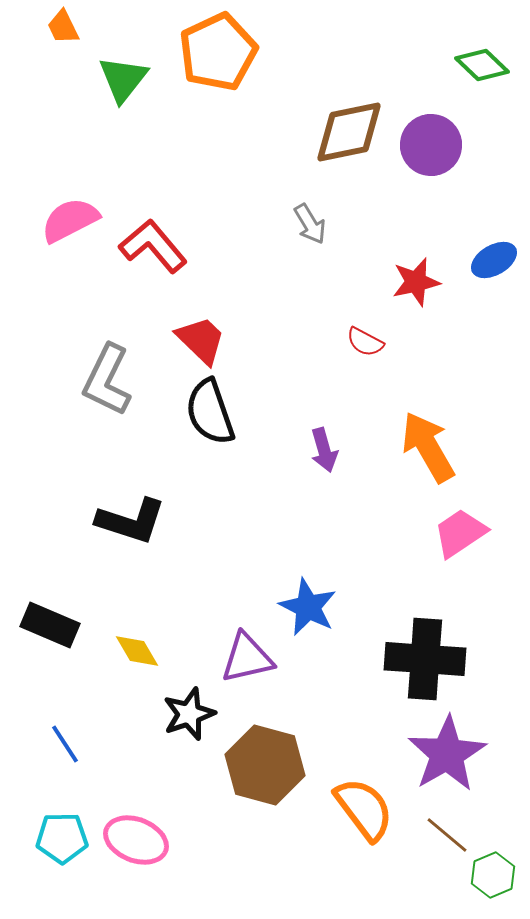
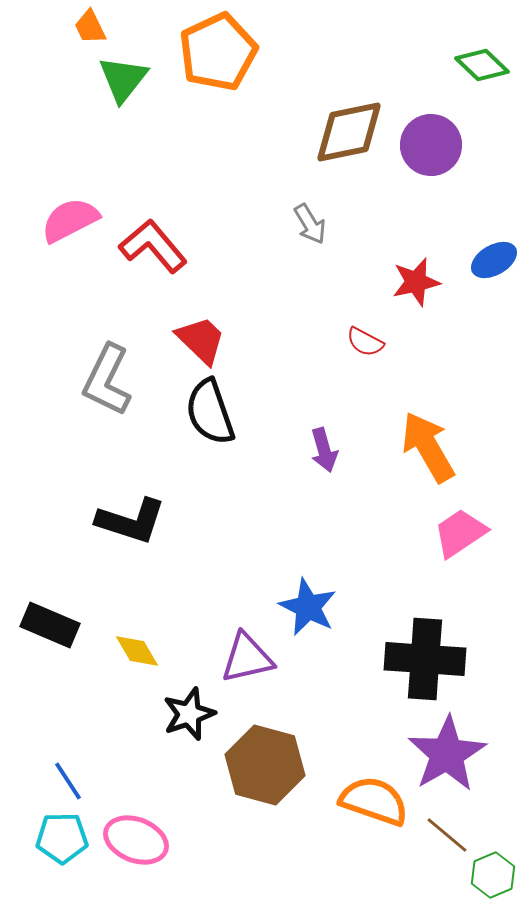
orange trapezoid: moved 27 px right
blue line: moved 3 px right, 37 px down
orange semicircle: moved 10 px right, 8 px up; rotated 34 degrees counterclockwise
